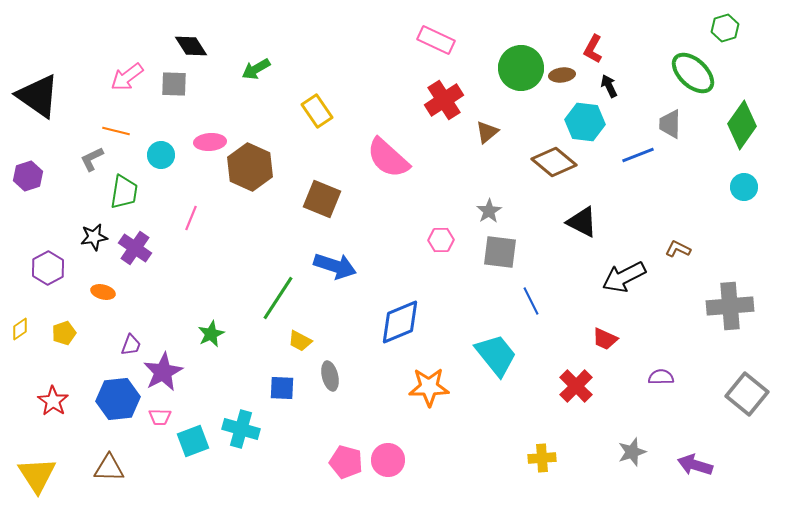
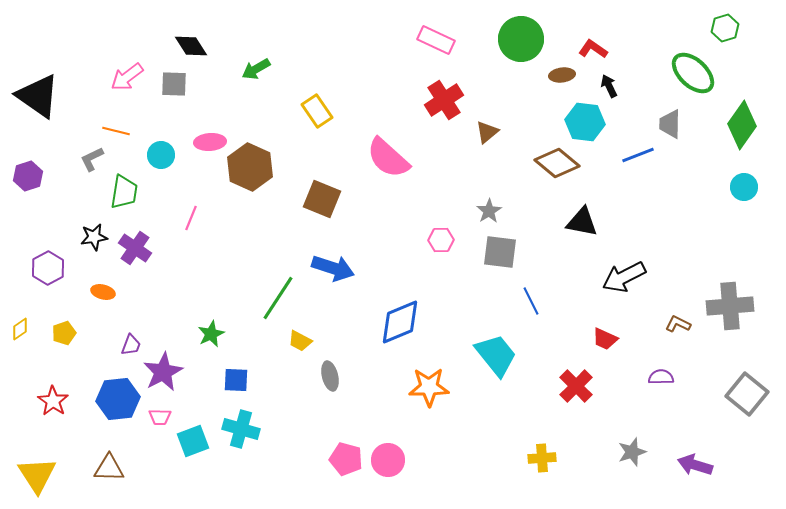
red L-shape at (593, 49): rotated 96 degrees clockwise
green circle at (521, 68): moved 29 px up
brown diamond at (554, 162): moved 3 px right, 1 px down
black triangle at (582, 222): rotated 16 degrees counterclockwise
brown L-shape at (678, 249): moved 75 px down
blue arrow at (335, 266): moved 2 px left, 2 px down
blue square at (282, 388): moved 46 px left, 8 px up
pink pentagon at (346, 462): moved 3 px up
